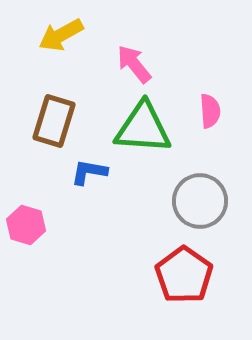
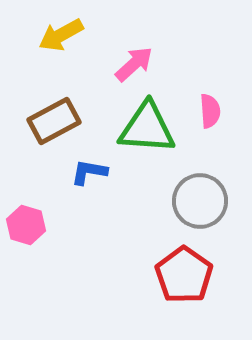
pink arrow: rotated 87 degrees clockwise
brown rectangle: rotated 45 degrees clockwise
green triangle: moved 4 px right
